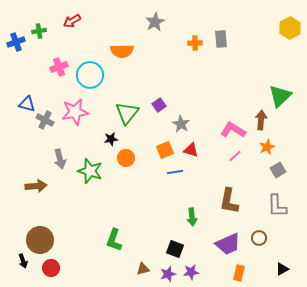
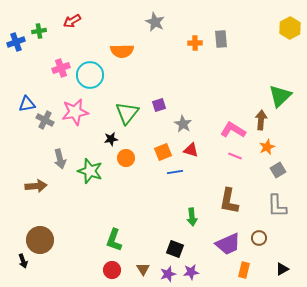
gray star at (155, 22): rotated 18 degrees counterclockwise
pink cross at (59, 67): moved 2 px right, 1 px down
blue triangle at (27, 104): rotated 24 degrees counterclockwise
purple square at (159, 105): rotated 16 degrees clockwise
gray star at (181, 124): moved 2 px right
orange square at (165, 150): moved 2 px left, 2 px down
pink line at (235, 156): rotated 64 degrees clockwise
red circle at (51, 268): moved 61 px right, 2 px down
brown triangle at (143, 269): rotated 48 degrees counterclockwise
orange rectangle at (239, 273): moved 5 px right, 3 px up
